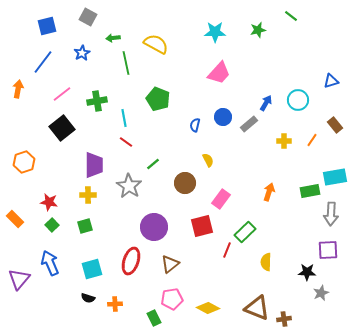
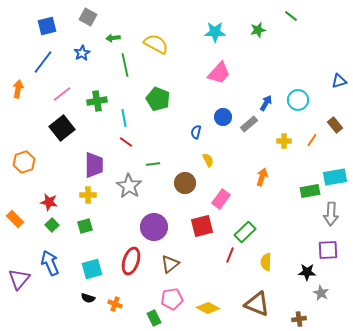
green line at (126, 63): moved 1 px left, 2 px down
blue triangle at (331, 81): moved 8 px right
blue semicircle at (195, 125): moved 1 px right, 7 px down
green line at (153, 164): rotated 32 degrees clockwise
orange arrow at (269, 192): moved 7 px left, 15 px up
red line at (227, 250): moved 3 px right, 5 px down
gray star at (321, 293): rotated 21 degrees counterclockwise
orange cross at (115, 304): rotated 24 degrees clockwise
brown triangle at (257, 308): moved 4 px up
brown cross at (284, 319): moved 15 px right
